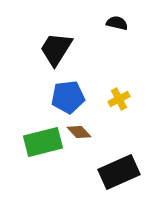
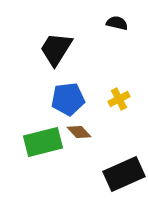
blue pentagon: moved 2 px down
black rectangle: moved 5 px right, 2 px down
